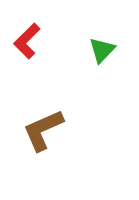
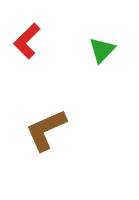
brown L-shape: moved 3 px right
